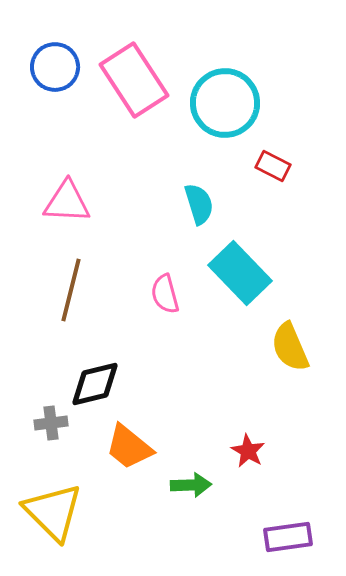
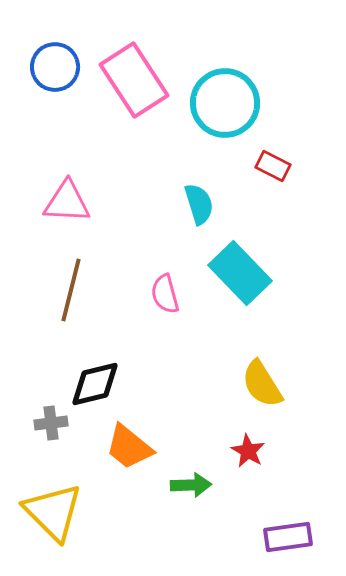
yellow semicircle: moved 28 px left, 37 px down; rotated 9 degrees counterclockwise
